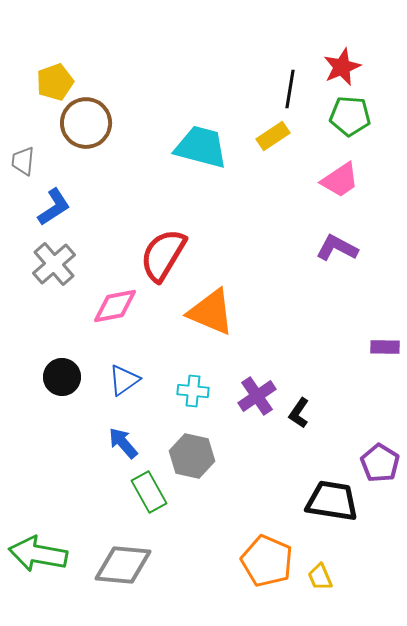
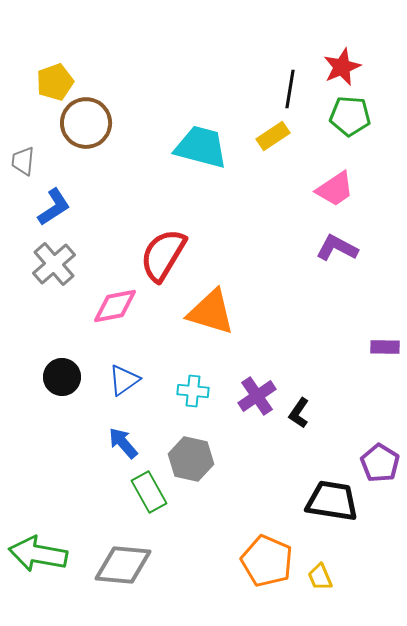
pink trapezoid: moved 5 px left, 9 px down
orange triangle: rotated 6 degrees counterclockwise
gray hexagon: moved 1 px left, 3 px down
